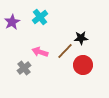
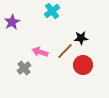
cyan cross: moved 12 px right, 6 px up
